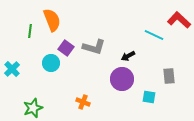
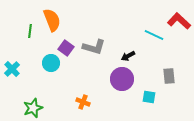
red L-shape: moved 1 px down
